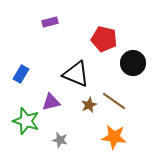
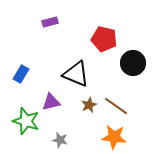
brown line: moved 2 px right, 5 px down
